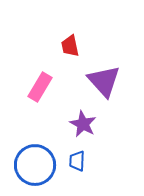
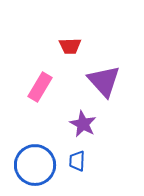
red trapezoid: rotated 80 degrees counterclockwise
